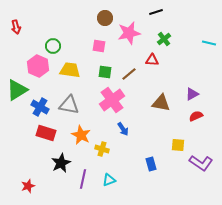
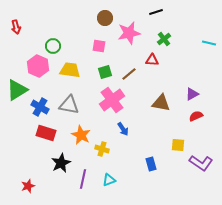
green square: rotated 24 degrees counterclockwise
